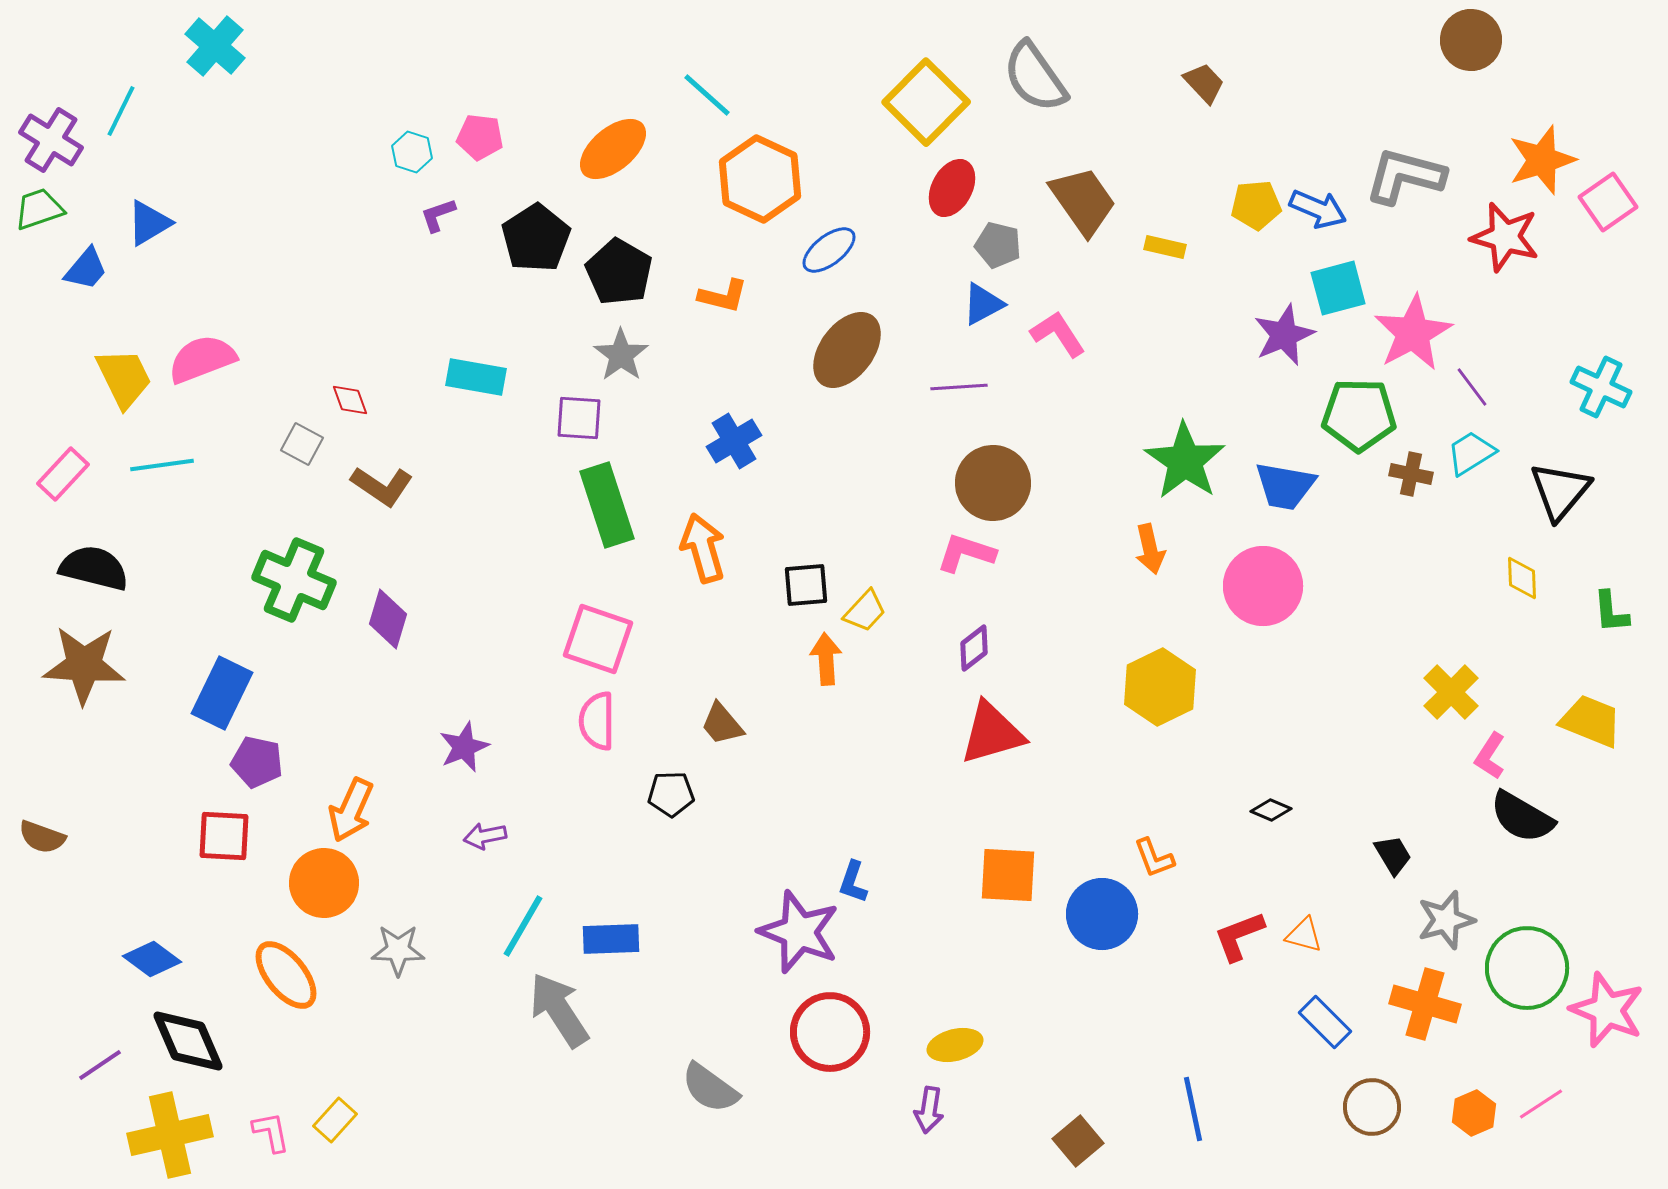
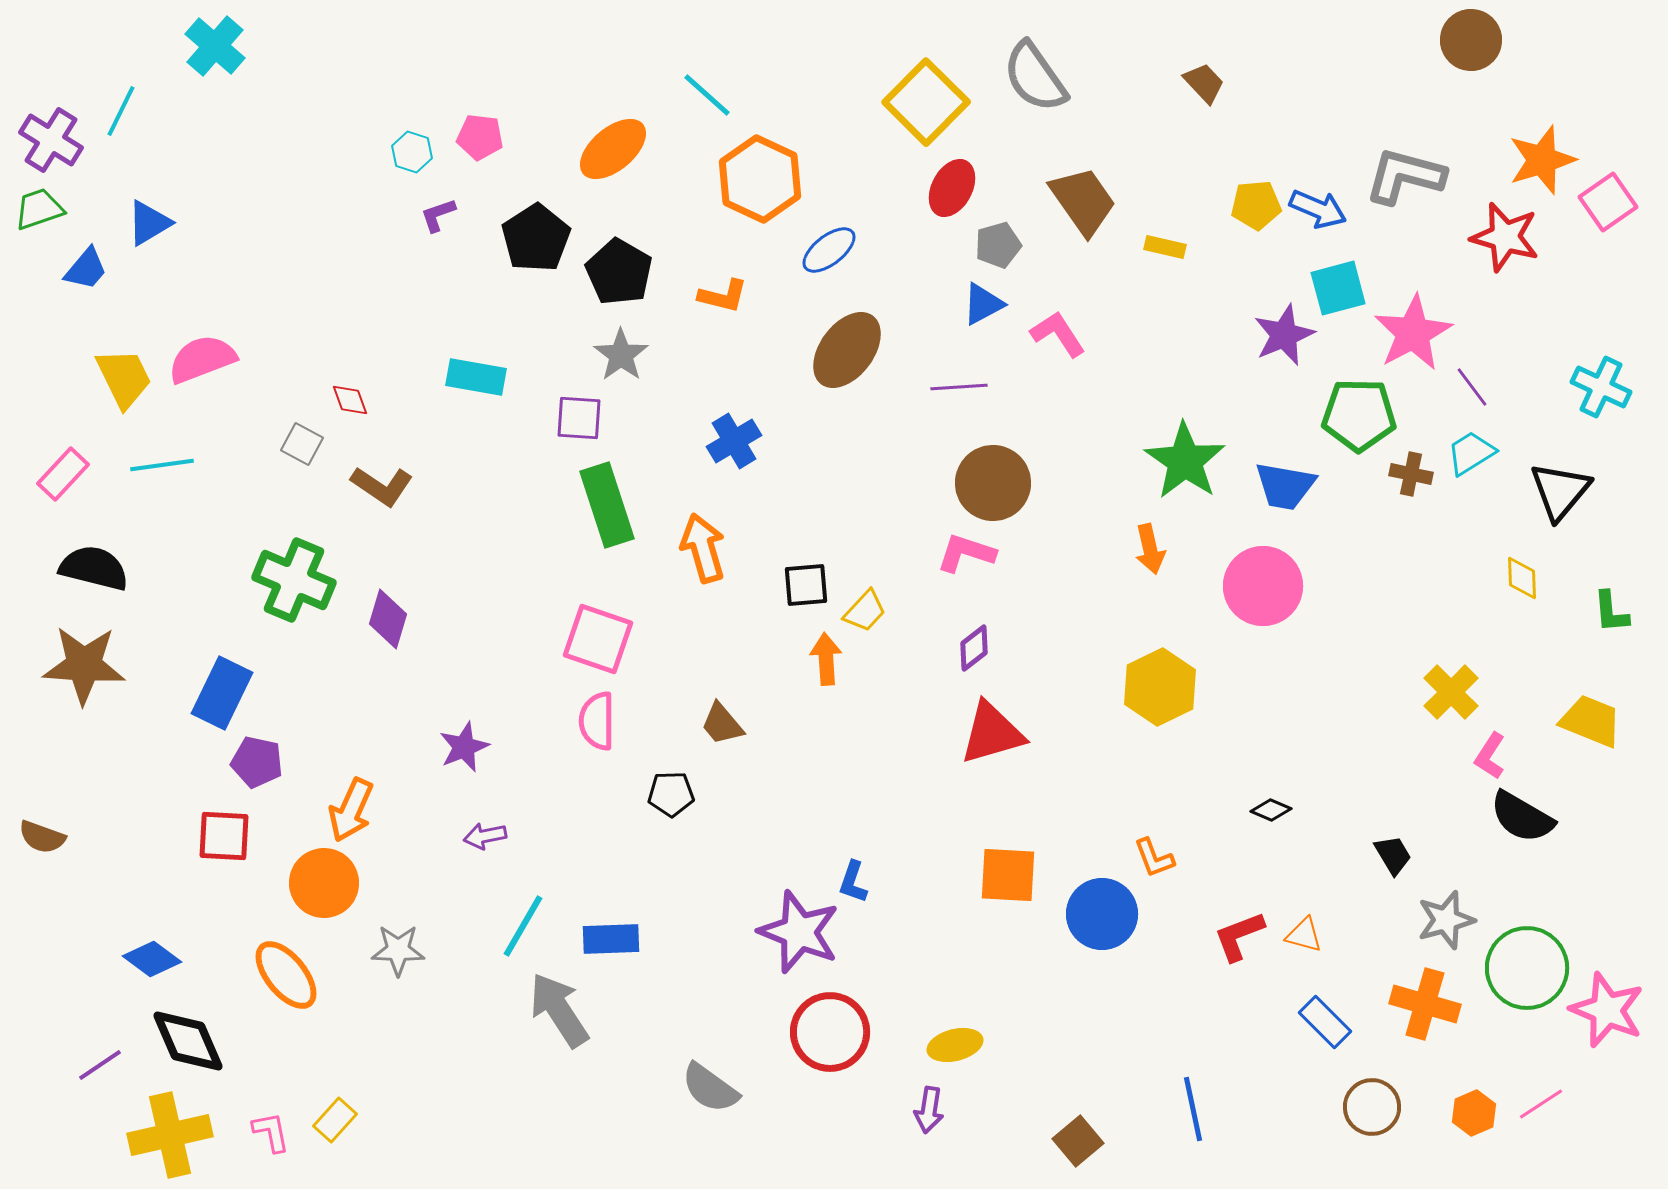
gray pentagon at (998, 245): rotated 30 degrees counterclockwise
